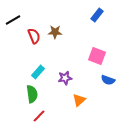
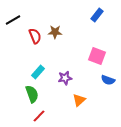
red semicircle: moved 1 px right
green semicircle: rotated 12 degrees counterclockwise
